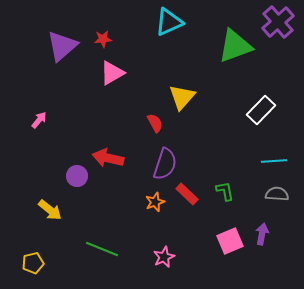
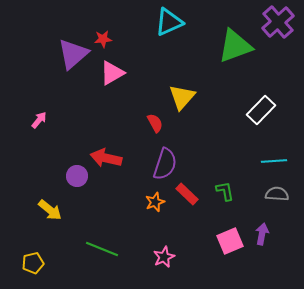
purple triangle: moved 11 px right, 8 px down
red arrow: moved 2 px left
